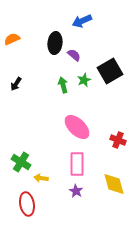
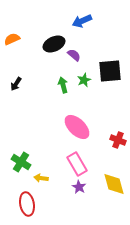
black ellipse: moved 1 px left, 1 px down; rotated 60 degrees clockwise
black square: rotated 25 degrees clockwise
pink rectangle: rotated 30 degrees counterclockwise
purple star: moved 3 px right, 4 px up
